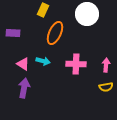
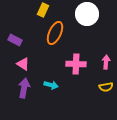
purple rectangle: moved 2 px right, 7 px down; rotated 24 degrees clockwise
cyan arrow: moved 8 px right, 24 px down
pink arrow: moved 3 px up
